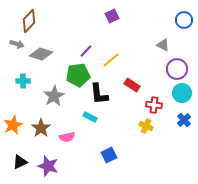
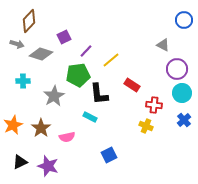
purple square: moved 48 px left, 21 px down
